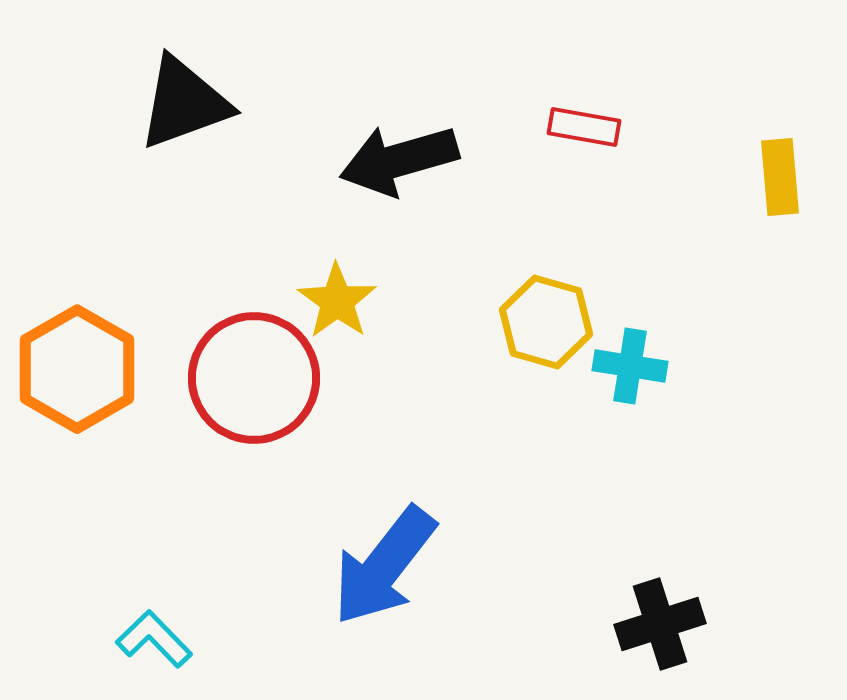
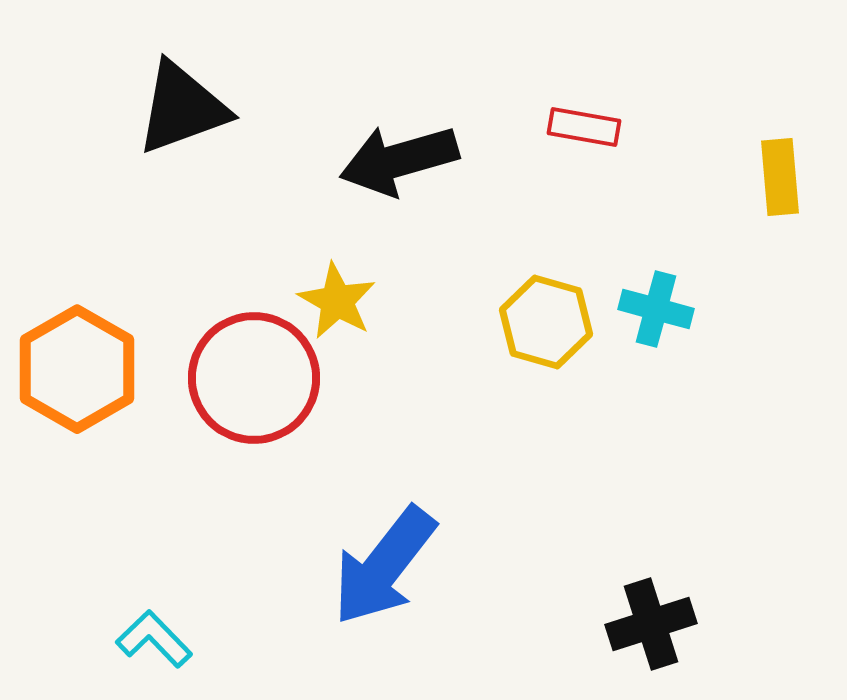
black triangle: moved 2 px left, 5 px down
yellow star: rotated 6 degrees counterclockwise
cyan cross: moved 26 px right, 57 px up; rotated 6 degrees clockwise
black cross: moved 9 px left
